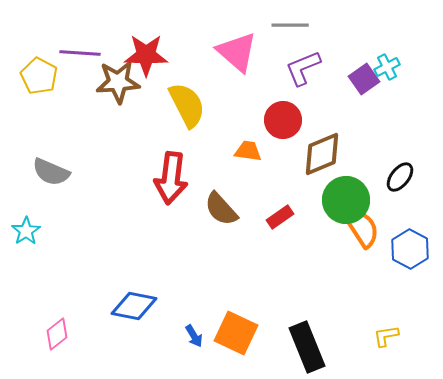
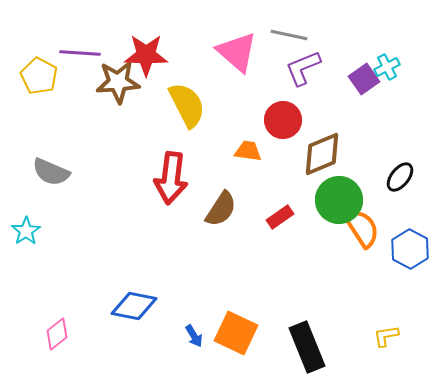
gray line: moved 1 px left, 10 px down; rotated 12 degrees clockwise
green circle: moved 7 px left
brown semicircle: rotated 105 degrees counterclockwise
